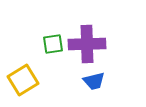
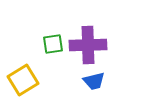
purple cross: moved 1 px right, 1 px down
